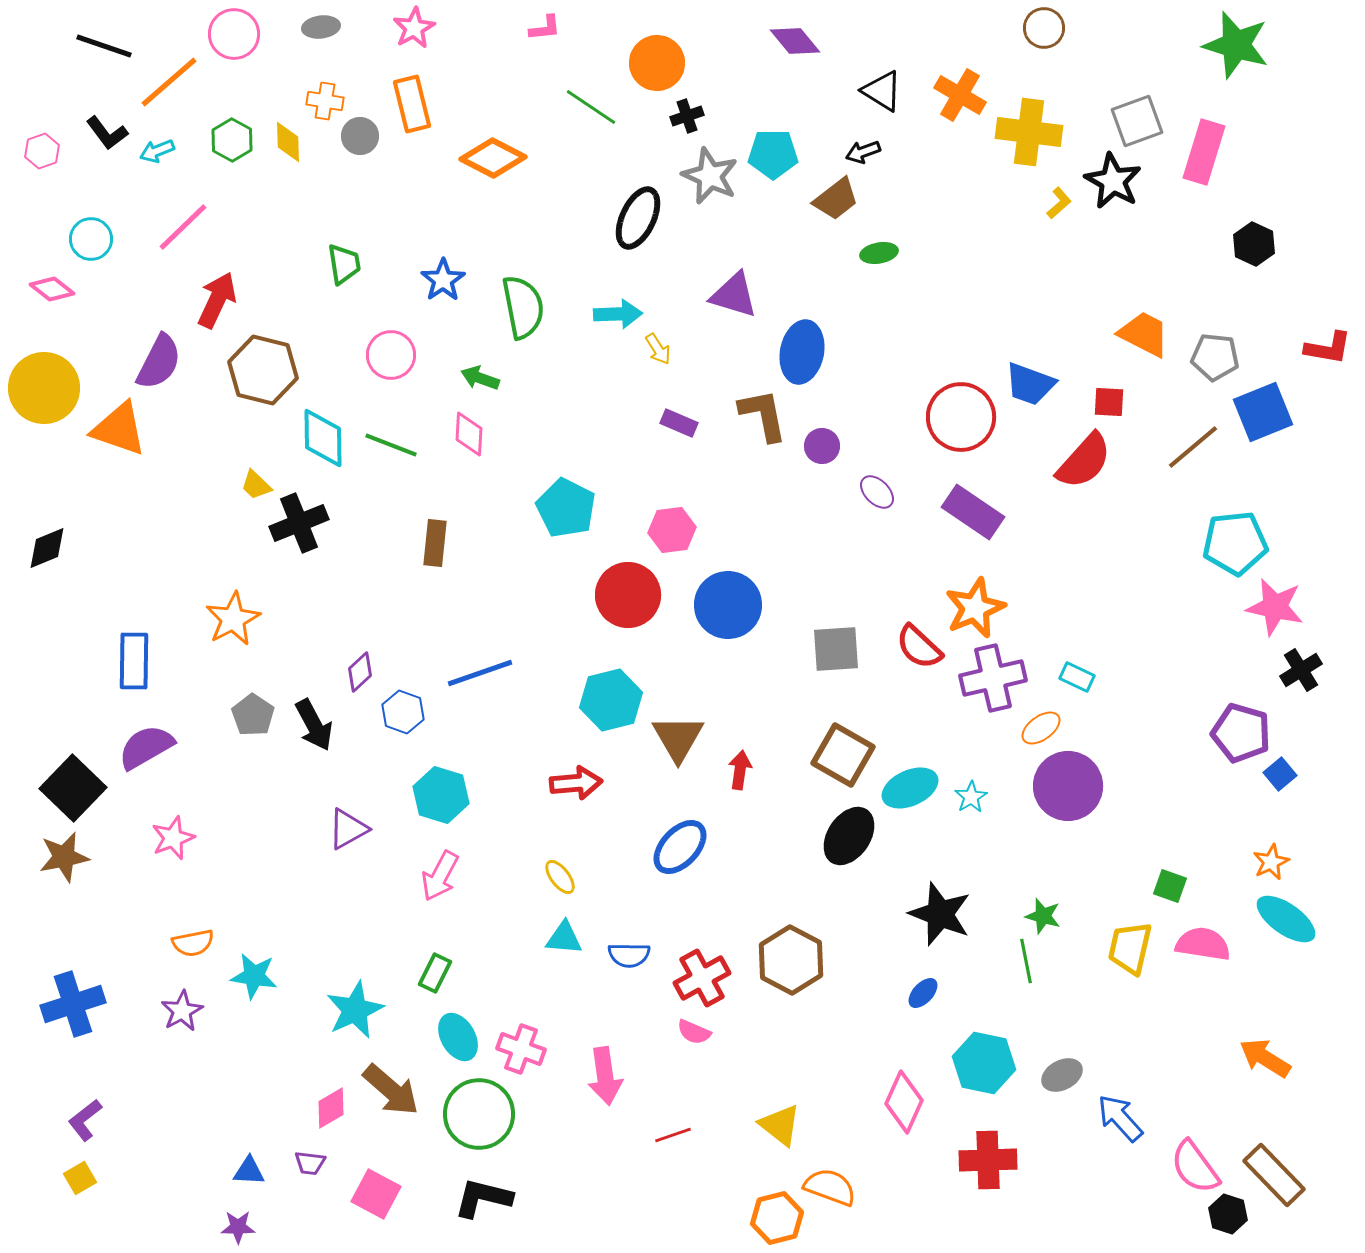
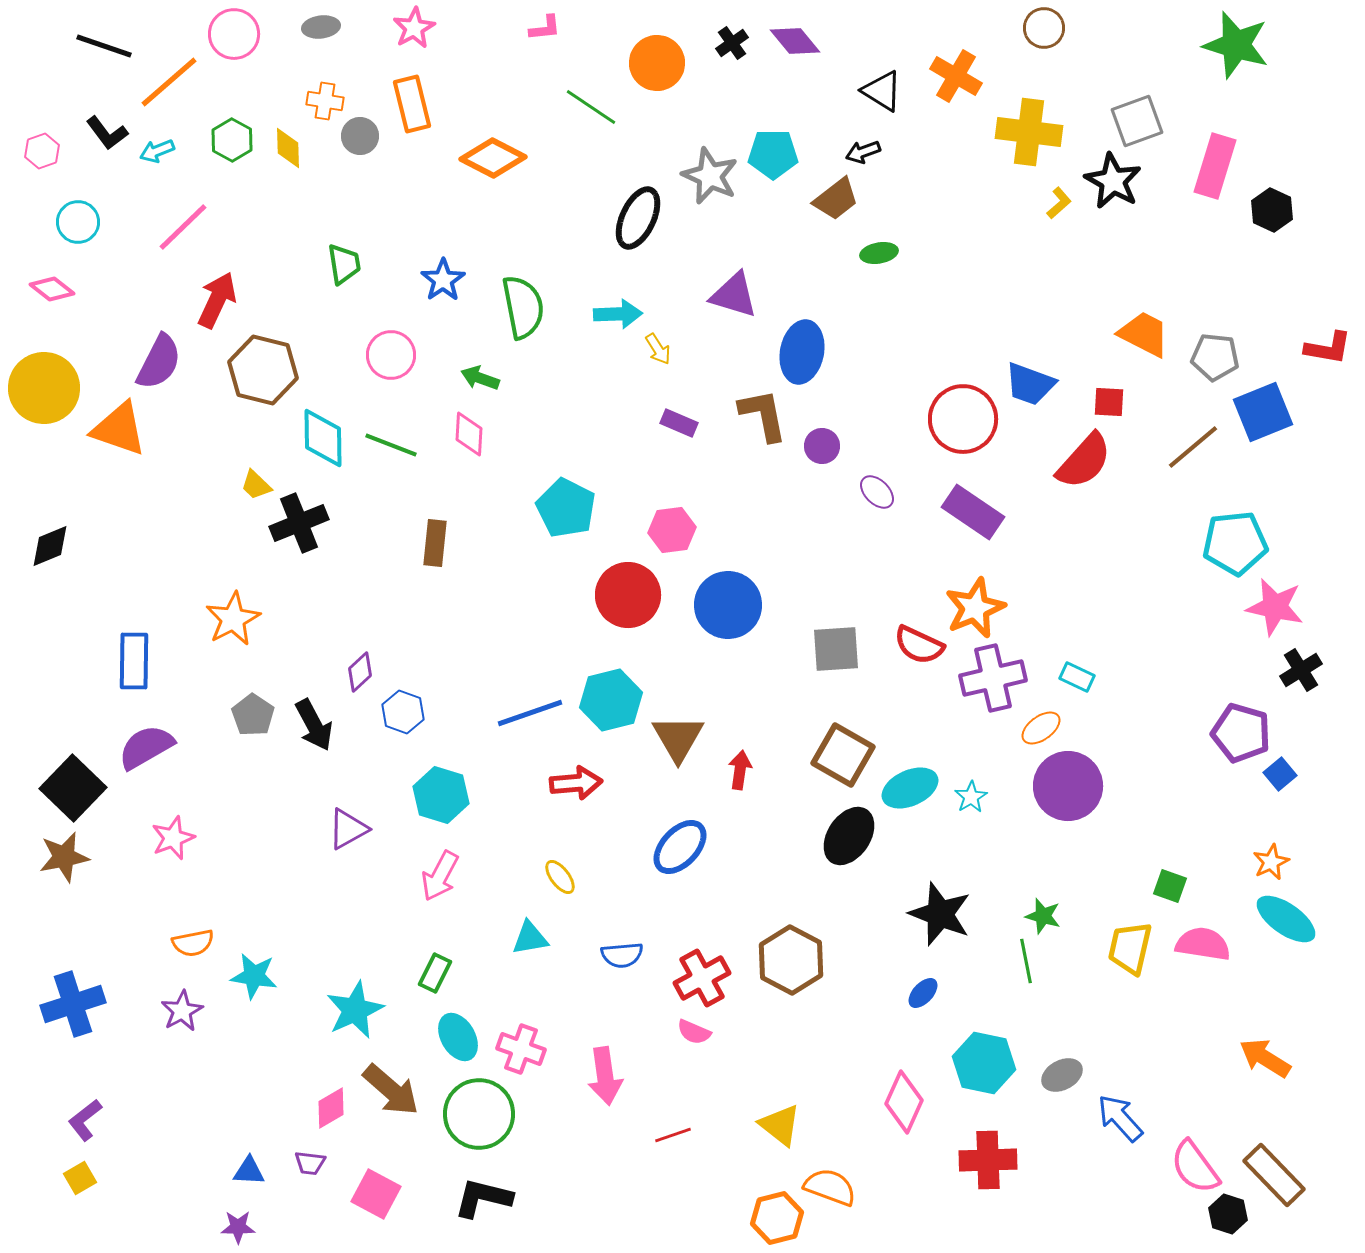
orange cross at (960, 95): moved 4 px left, 19 px up
black cross at (687, 116): moved 45 px right, 73 px up; rotated 16 degrees counterclockwise
yellow diamond at (288, 142): moved 6 px down
pink rectangle at (1204, 152): moved 11 px right, 14 px down
cyan circle at (91, 239): moved 13 px left, 17 px up
black hexagon at (1254, 244): moved 18 px right, 34 px up
red circle at (961, 417): moved 2 px right, 2 px down
black diamond at (47, 548): moved 3 px right, 2 px up
red semicircle at (919, 647): moved 2 px up; rotated 18 degrees counterclockwise
blue line at (480, 673): moved 50 px right, 40 px down
cyan triangle at (564, 938): moved 34 px left; rotated 15 degrees counterclockwise
blue semicircle at (629, 955): moved 7 px left; rotated 6 degrees counterclockwise
